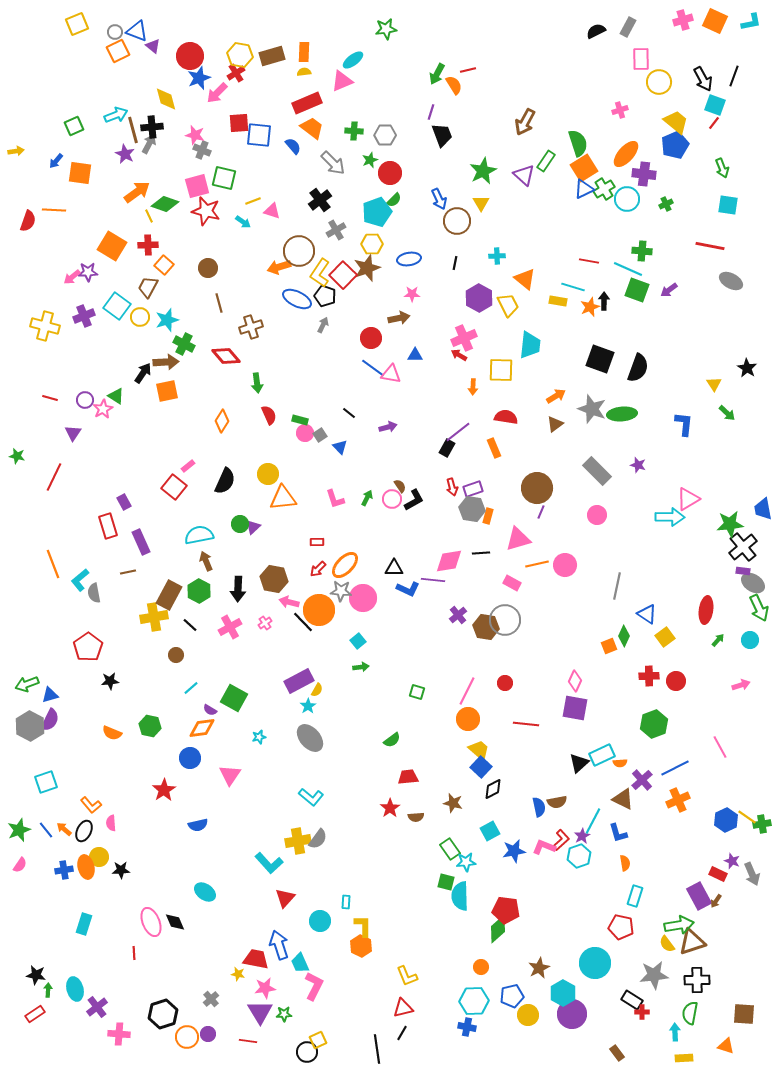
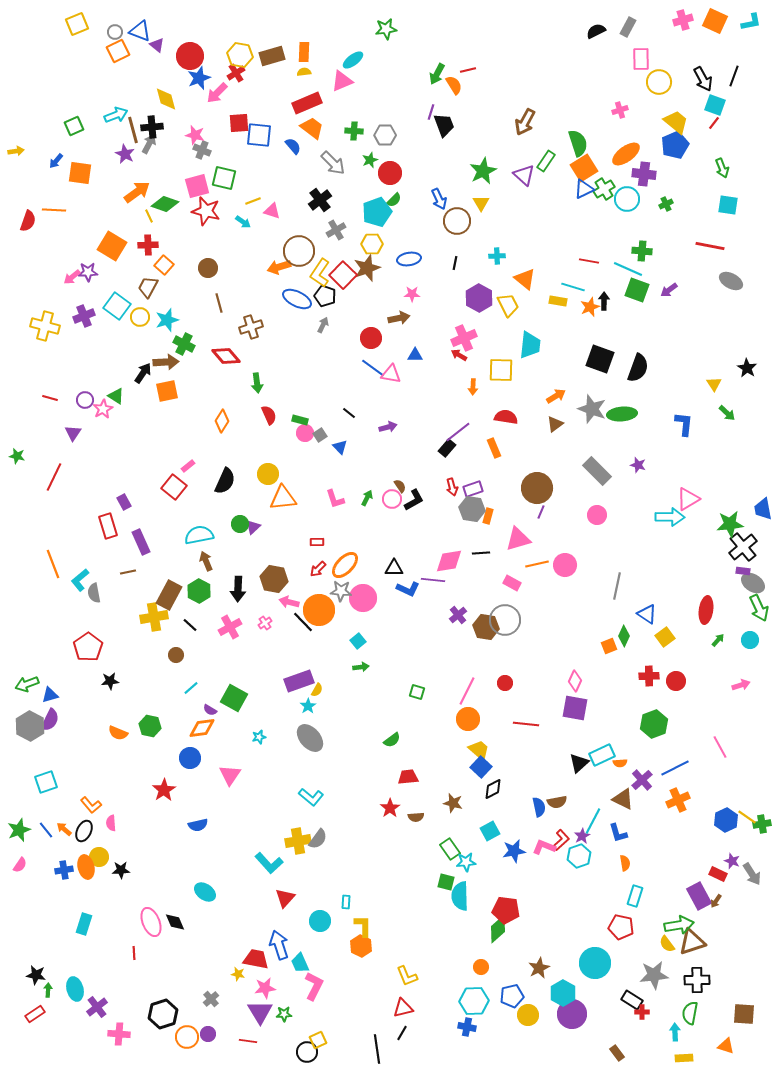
blue triangle at (137, 31): moved 3 px right
purple triangle at (153, 46): moved 4 px right, 1 px up
black trapezoid at (442, 135): moved 2 px right, 10 px up
orange ellipse at (626, 154): rotated 12 degrees clockwise
black rectangle at (447, 448): rotated 12 degrees clockwise
purple rectangle at (299, 681): rotated 8 degrees clockwise
orange semicircle at (112, 733): moved 6 px right
gray arrow at (752, 874): rotated 10 degrees counterclockwise
